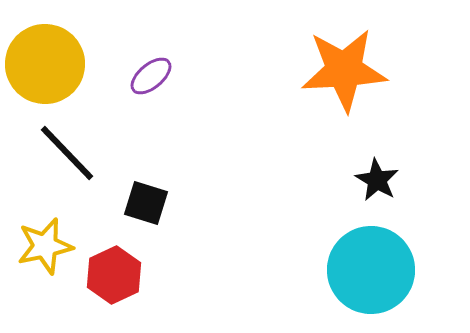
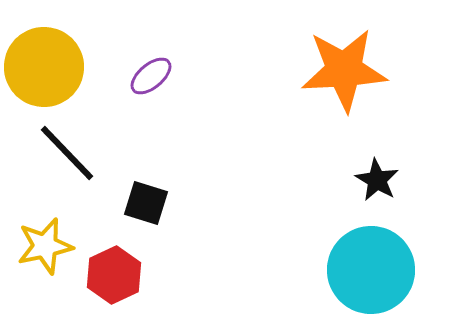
yellow circle: moved 1 px left, 3 px down
